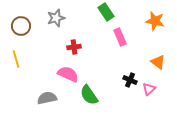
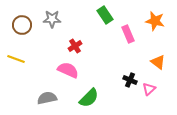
green rectangle: moved 1 px left, 3 px down
gray star: moved 4 px left, 1 px down; rotated 18 degrees clockwise
brown circle: moved 1 px right, 1 px up
pink rectangle: moved 8 px right, 3 px up
red cross: moved 1 px right, 1 px up; rotated 24 degrees counterclockwise
yellow line: rotated 54 degrees counterclockwise
pink semicircle: moved 4 px up
green semicircle: moved 3 px down; rotated 100 degrees counterclockwise
